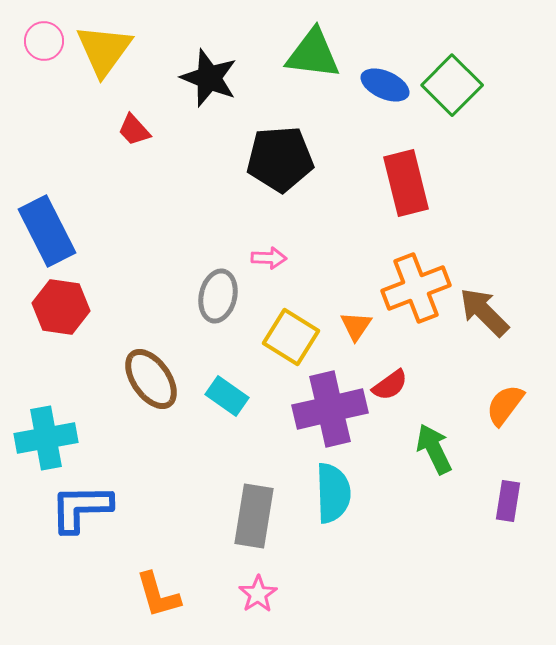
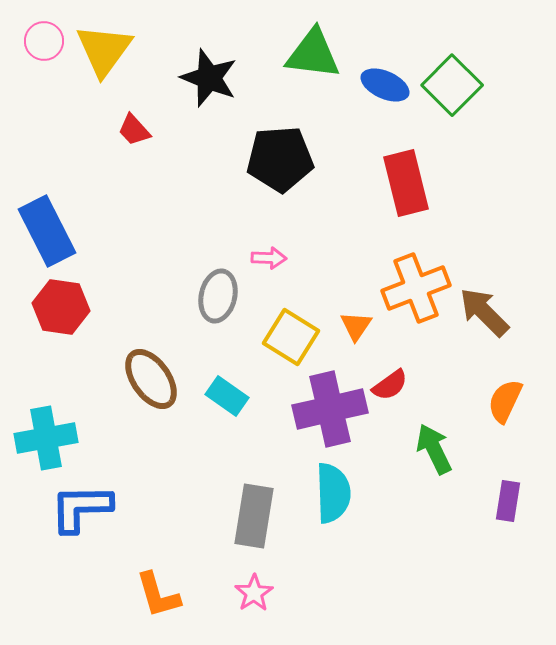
orange semicircle: moved 4 px up; rotated 12 degrees counterclockwise
pink star: moved 4 px left, 1 px up
